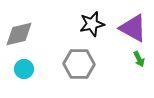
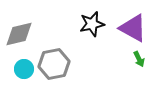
gray hexagon: moved 25 px left; rotated 12 degrees counterclockwise
